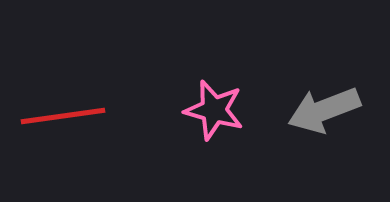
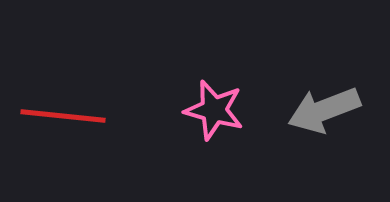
red line: rotated 14 degrees clockwise
